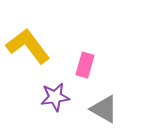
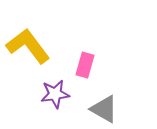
purple star: moved 3 px up
